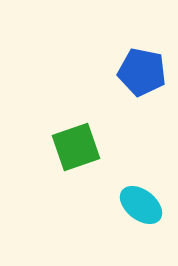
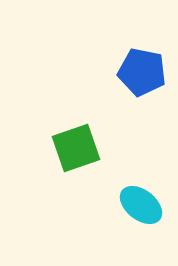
green square: moved 1 px down
